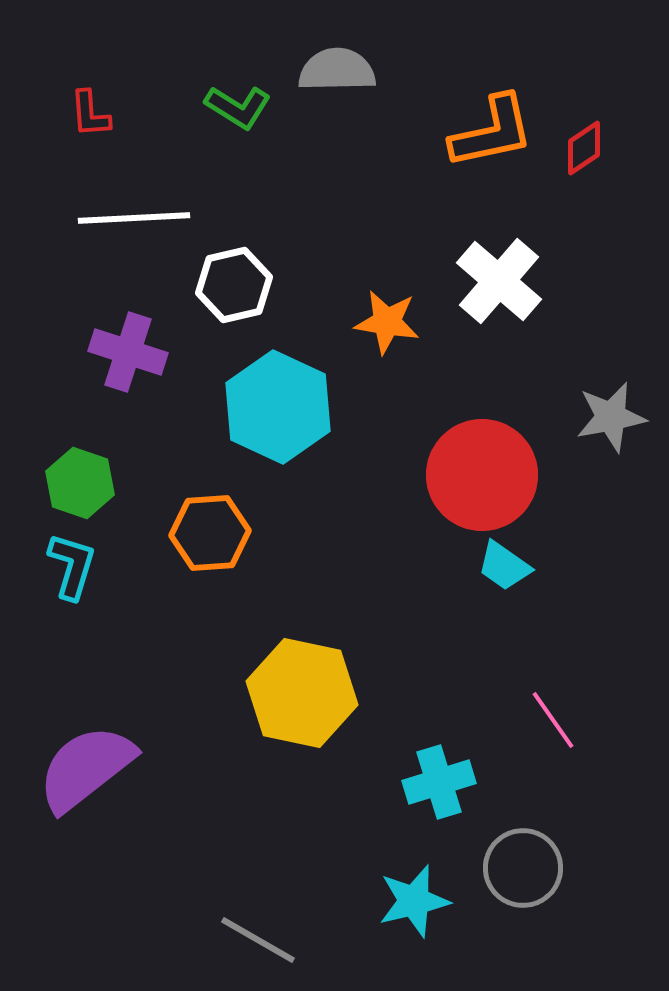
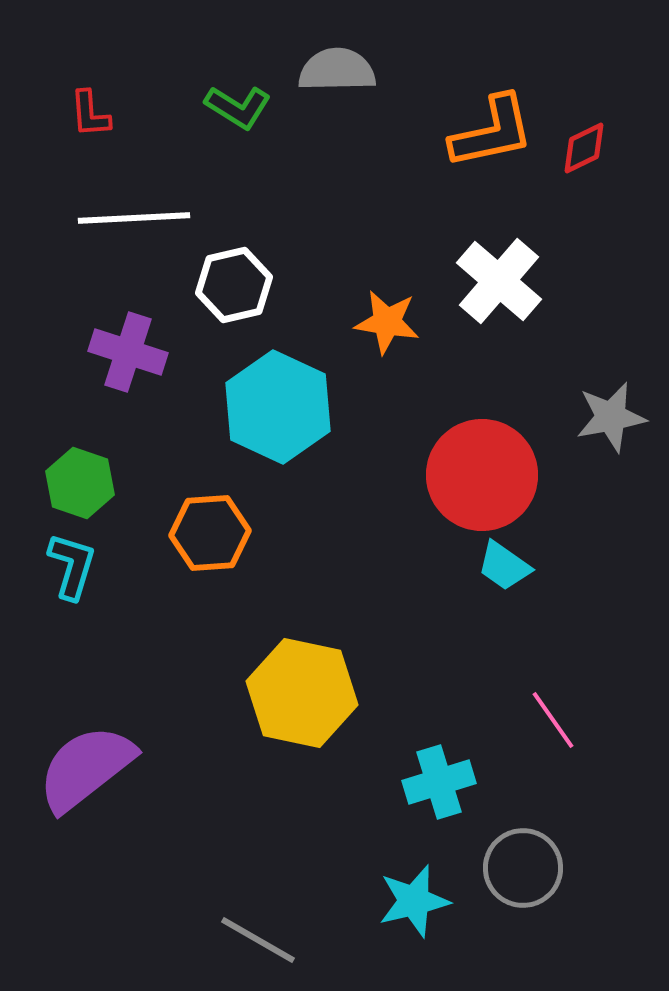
red diamond: rotated 8 degrees clockwise
